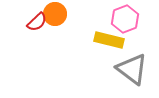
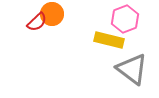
orange circle: moved 3 px left
